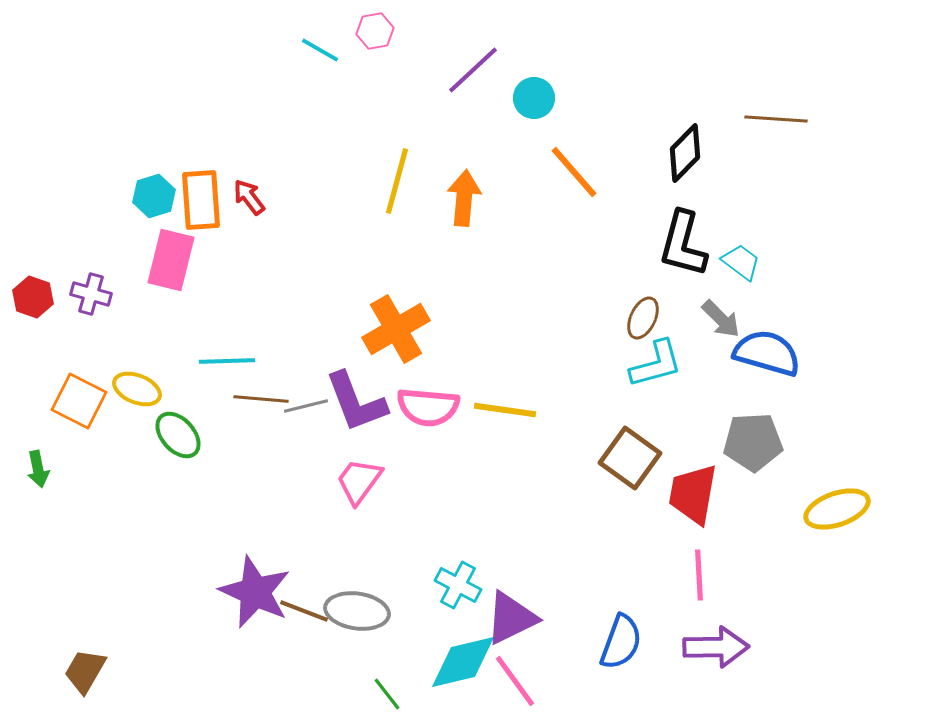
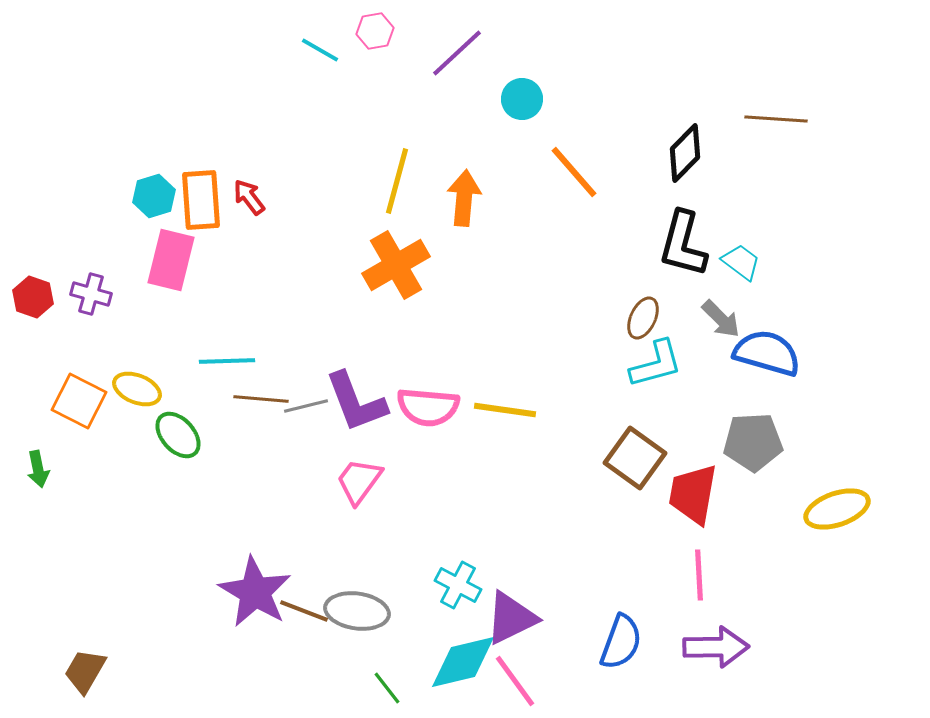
purple line at (473, 70): moved 16 px left, 17 px up
cyan circle at (534, 98): moved 12 px left, 1 px down
orange cross at (396, 329): moved 64 px up
brown square at (630, 458): moved 5 px right
purple star at (255, 592): rotated 6 degrees clockwise
green line at (387, 694): moved 6 px up
